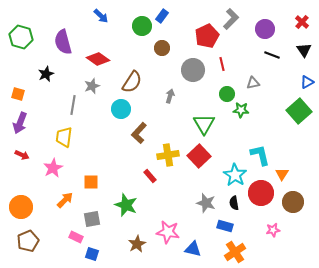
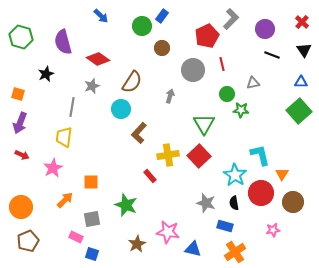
blue triangle at (307, 82): moved 6 px left; rotated 32 degrees clockwise
gray line at (73, 105): moved 1 px left, 2 px down
